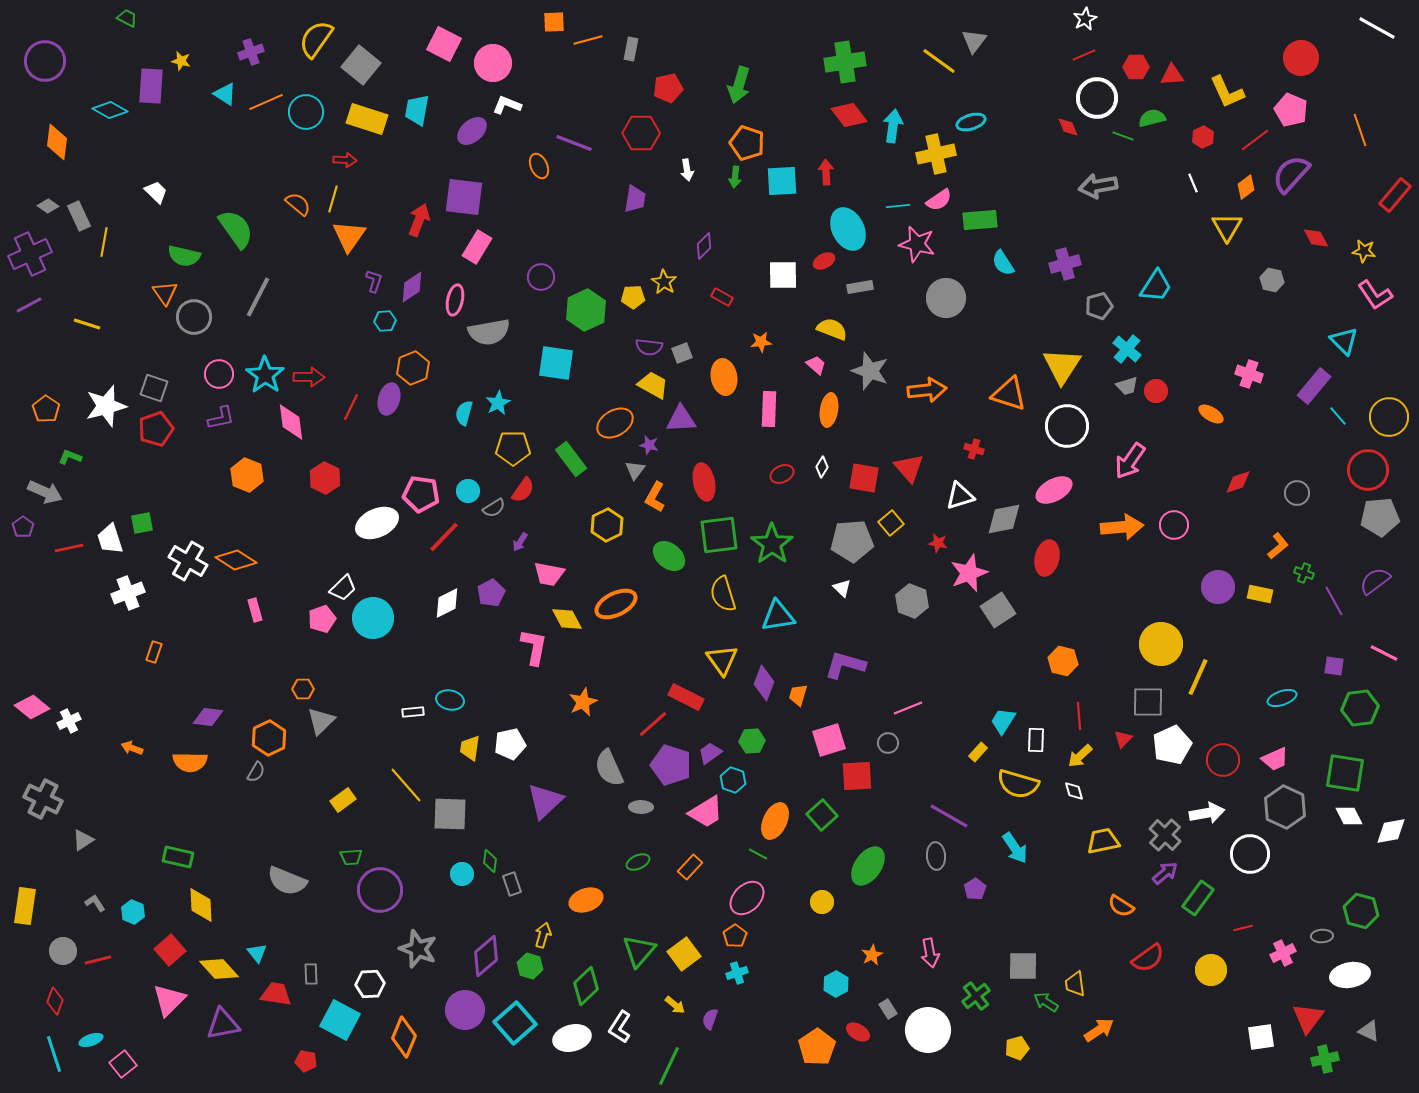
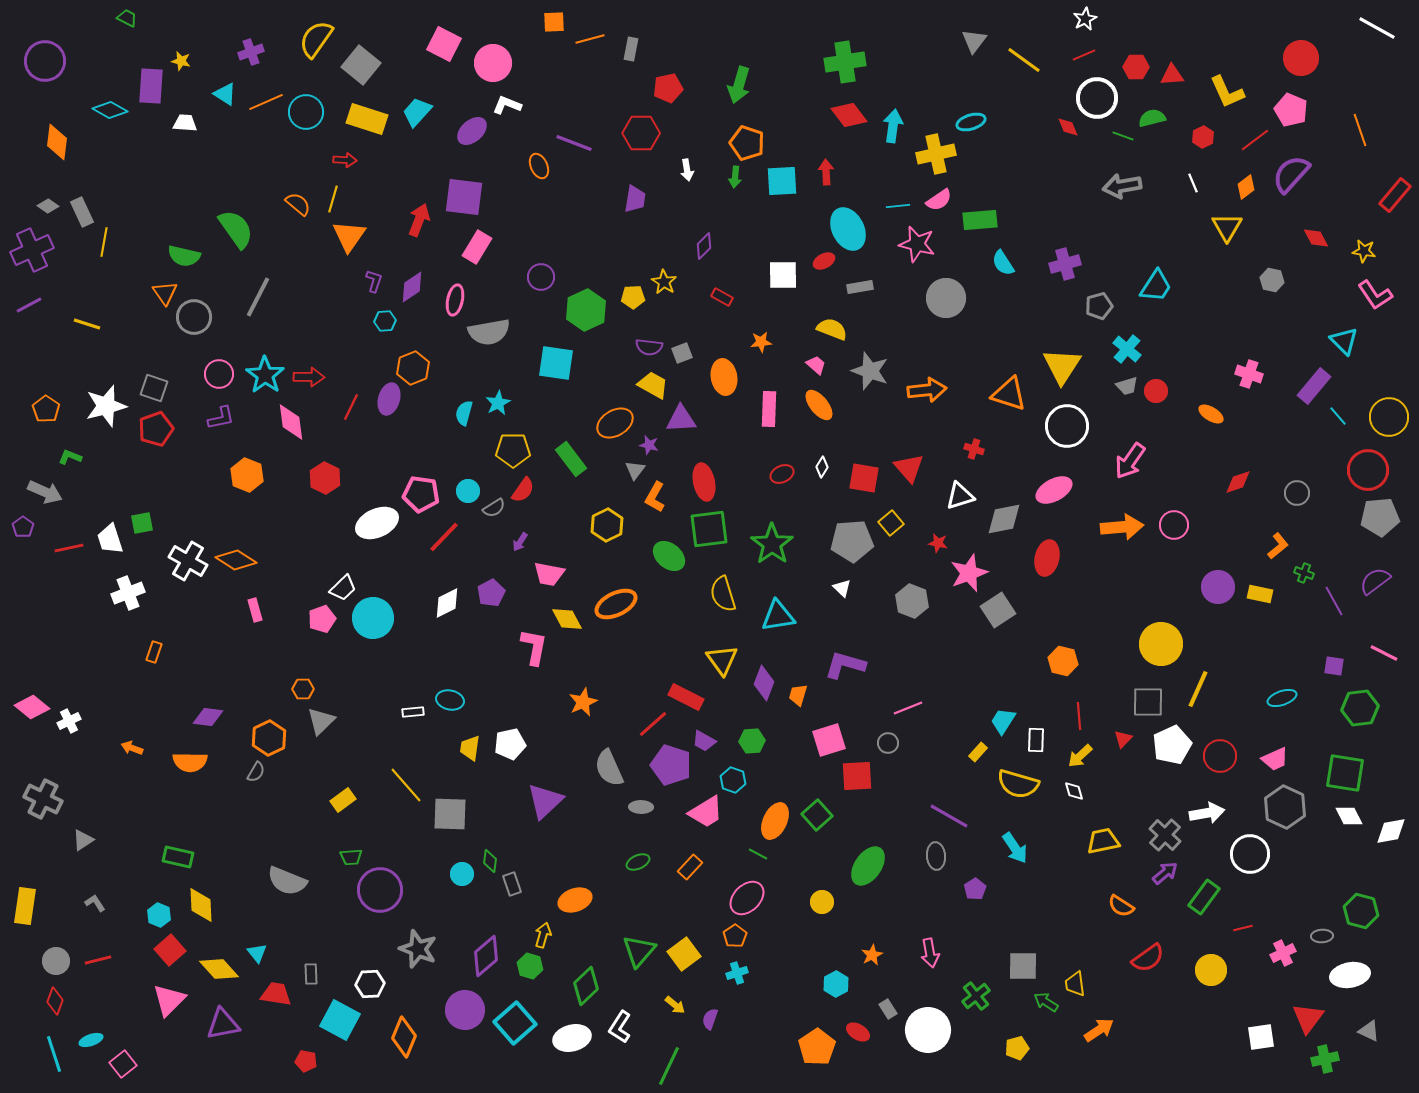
orange line at (588, 40): moved 2 px right, 1 px up
yellow line at (939, 61): moved 85 px right, 1 px up
cyan trapezoid at (417, 110): moved 2 px down; rotated 32 degrees clockwise
gray arrow at (1098, 186): moved 24 px right
white trapezoid at (156, 192): moved 29 px right, 69 px up; rotated 40 degrees counterclockwise
gray rectangle at (79, 216): moved 3 px right, 4 px up
purple cross at (30, 254): moved 2 px right, 4 px up
orange ellipse at (829, 410): moved 10 px left, 5 px up; rotated 48 degrees counterclockwise
yellow pentagon at (513, 448): moved 2 px down
green square at (719, 535): moved 10 px left, 6 px up
yellow line at (1198, 677): moved 12 px down
purple trapezoid at (710, 753): moved 6 px left, 12 px up; rotated 115 degrees counterclockwise
red circle at (1223, 760): moved 3 px left, 4 px up
green square at (822, 815): moved 5 px left
green rectangle at (1198, 898): moved 6 px right, 1 px up
orange ellipse at (586, 900): moved 11 px left
cyan hexagon at (133, 912): moved 26 px right, 3 px down
gray circle at (63, 951): moved 7 px left, 10 px down
